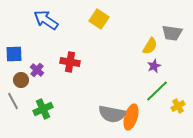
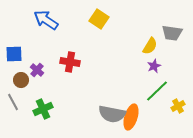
gray line: moved 1 px down
